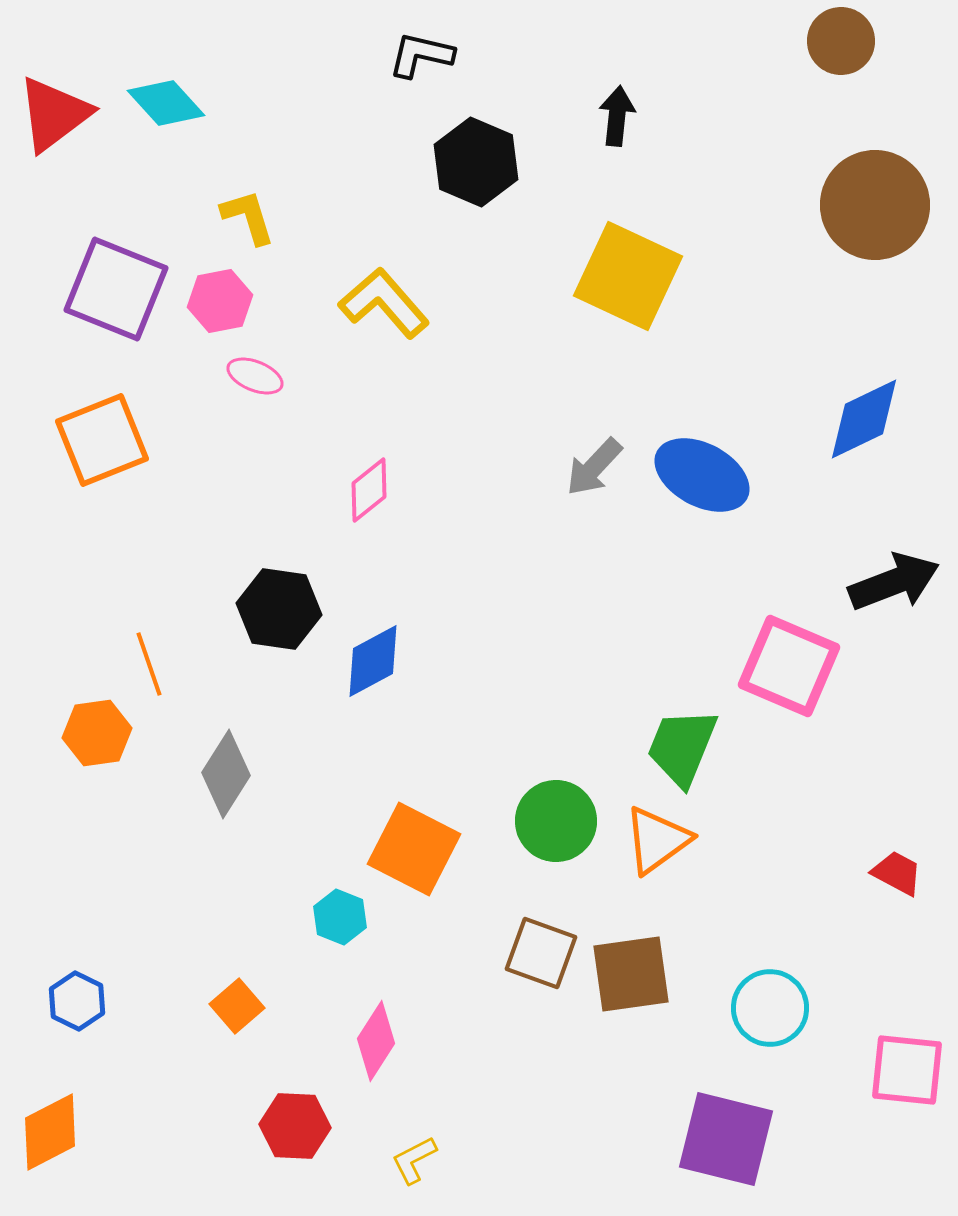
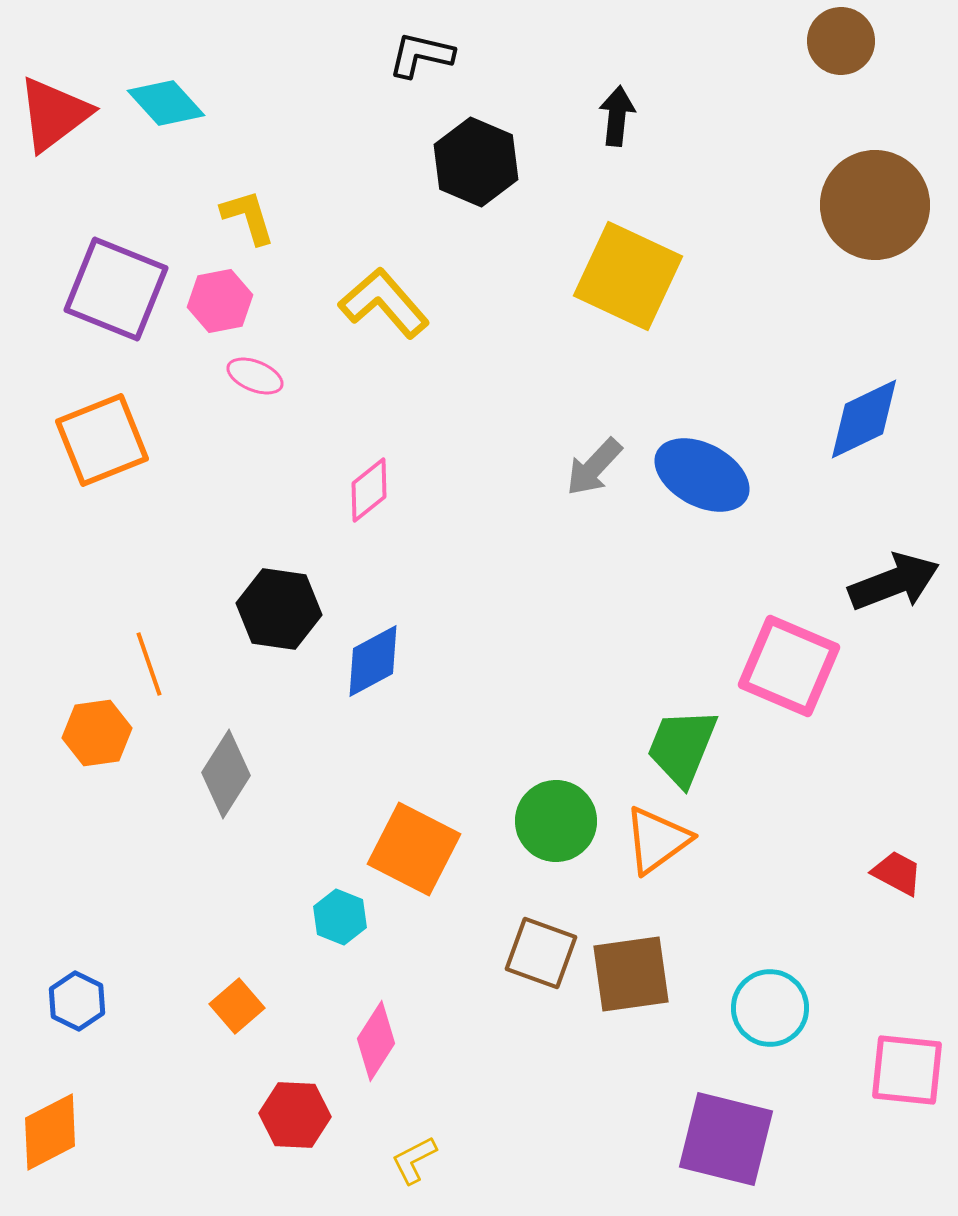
red hexagon at (295, 1126): moved 11 px up
